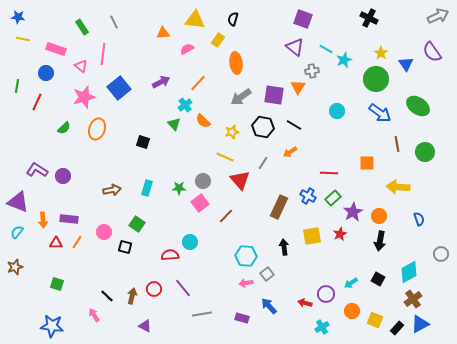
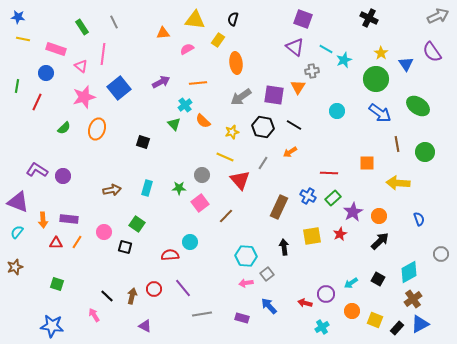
orange line at (198, 83): rotated 42 degrees clockwise
gray circle at (203, 181): moved 1 px left, 6 px up
yellow arrow at (398, 187): moved 4 px up
black arrow at (380, 241): rotated 144 degrees counterclockwise
